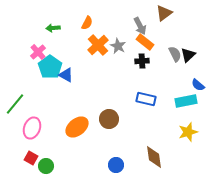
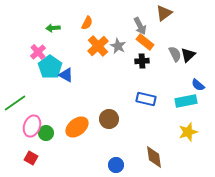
orange cross: moved 1 px down
green line: moved 1 px up; rotated 15 degrees clockwise
pink ellipse: moved 2 px up
green circle: moved 33 px up
